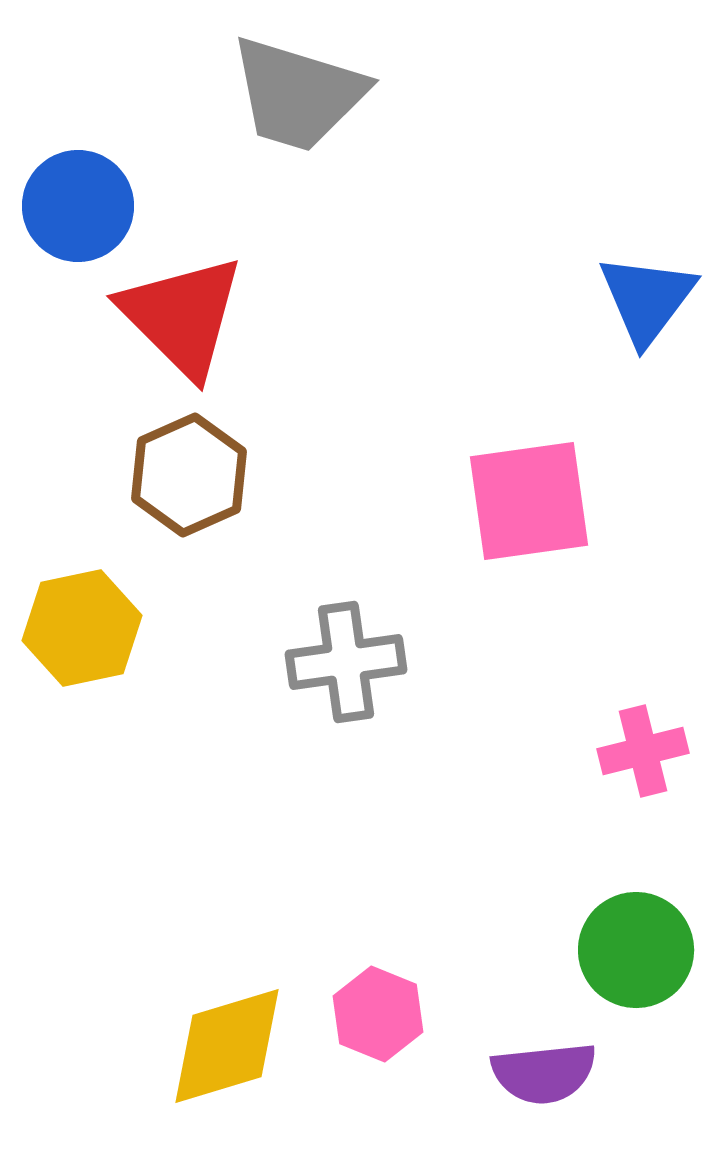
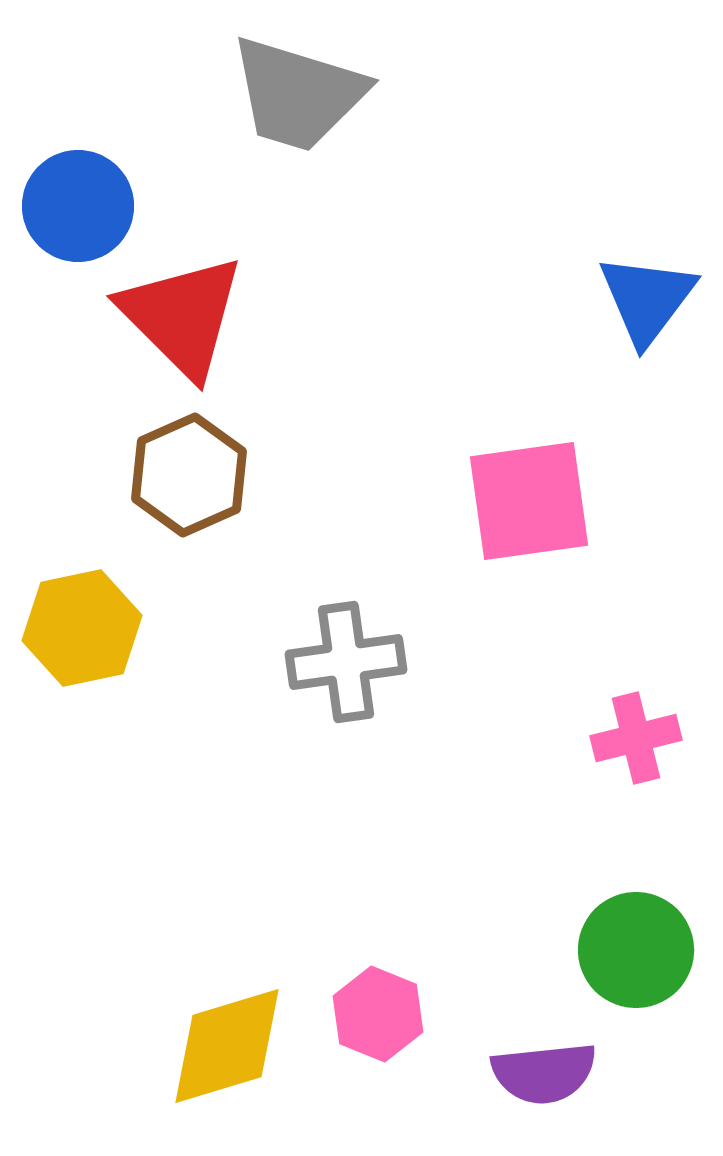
pink cross: moved 7 px left, 13 px up
